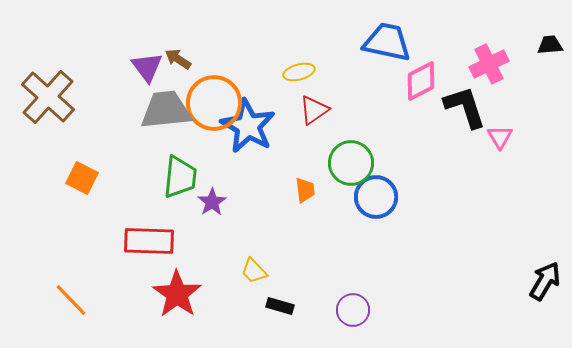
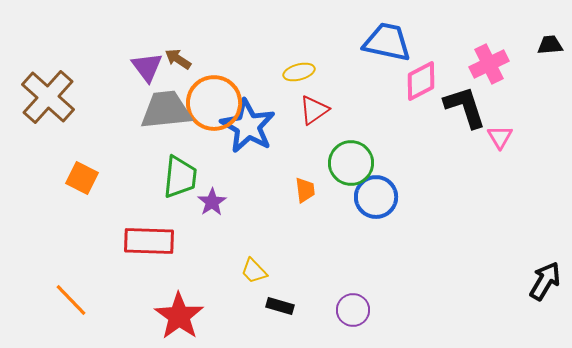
red star: moved 2 px right, 22 px down
